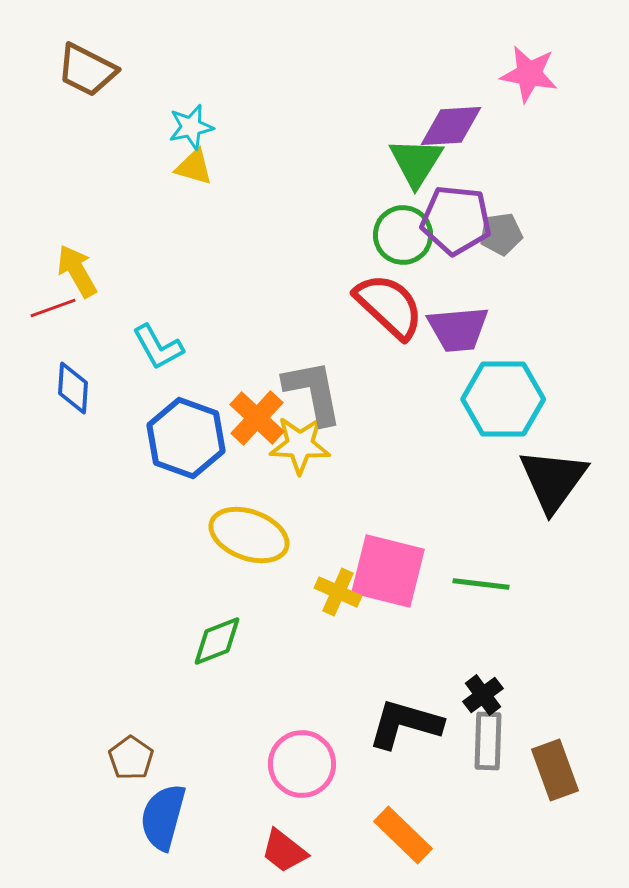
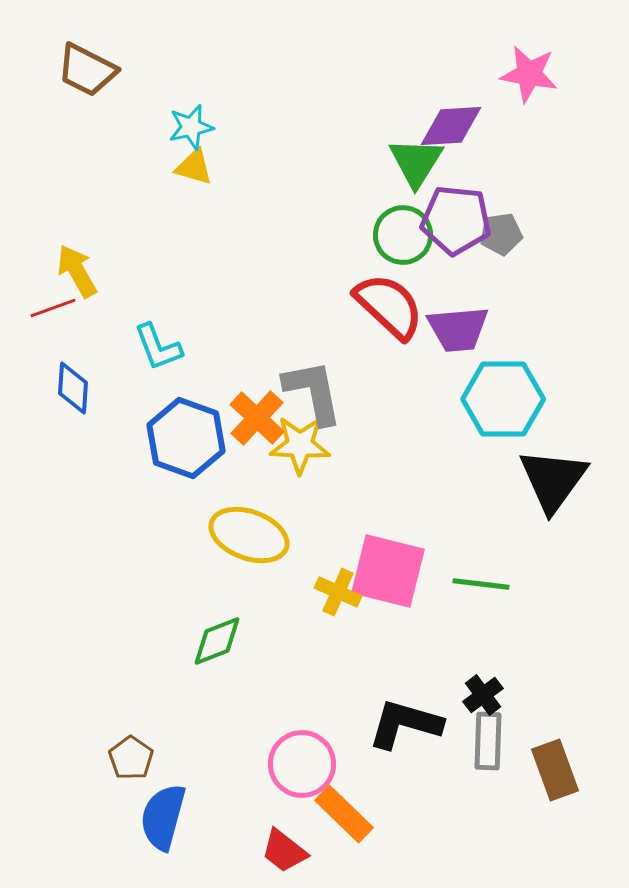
cyan L-shape: rotated 8 degrees clockwise
orange rectangle: moved 59 px left, 21 px up
